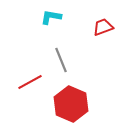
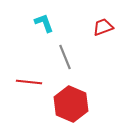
cyan L-shape: moved 7 px left, 6 px down; rotated 60 degrees clockwise
gray line: moved 4 px right, 3 px up
red line: moved 1 px left; rotated 35 degrees clockwise
